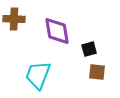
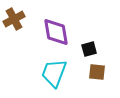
brown cross: rotated 30 degrees counterclockwise
purple diamond: moved 1 px left, 1 px down
cyan trapezoid: moved 16 px right, 2 px up
